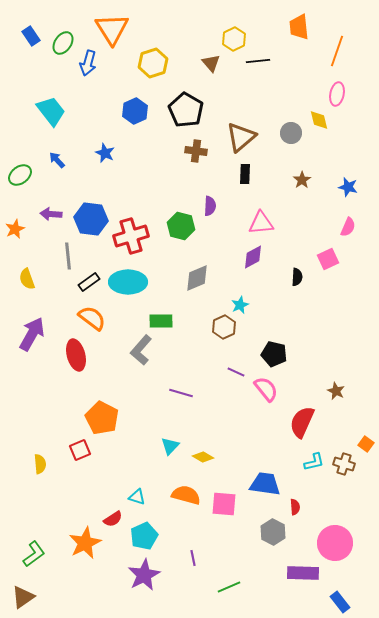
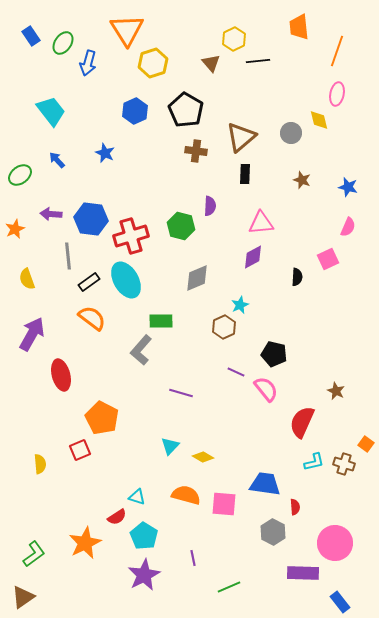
orange triangle at (112, 29): moved 15 px right, 1 px down
brown star at (302, 180): rotated 18 degrees counterclockwise
cyan ellipse at (128, 282): moved 2 px left, 2 px up; rotated 60 degrees clockwise
red ellipse at (76, 355): moved 15 px left, 20 px down
red semicircle at (113, 519): moved 4 px right, 2 px up
cyan pentagon at (144, 536): rotated 16 degrees counterclockwise
